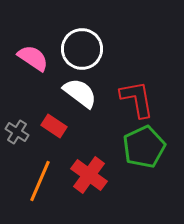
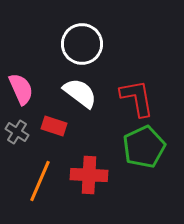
white circle: moved 5 px up
pink semicircle: moved 12 px left, 31 px down; rotated 32 degrees clockwise
red L-shape: moved 1 px up
red rectangle: rotated 15 degrees counterclockwise
red cross: rotated 33 degrees counterclockwise
